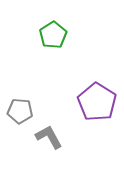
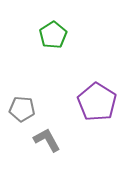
gray pentagon: moved 2 px right, 2 px up
gray L-shape: moved 2 px left, 3 px down
